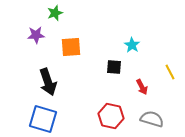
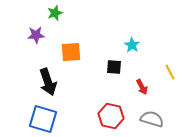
orange square: moved 5 px down
